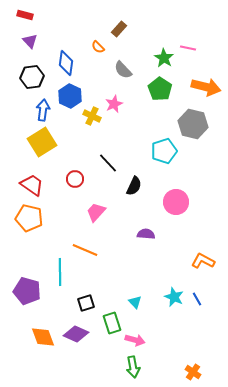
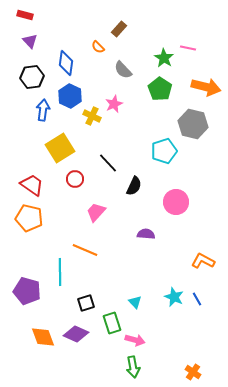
yellow square: moved 18 px right, 6 px down
